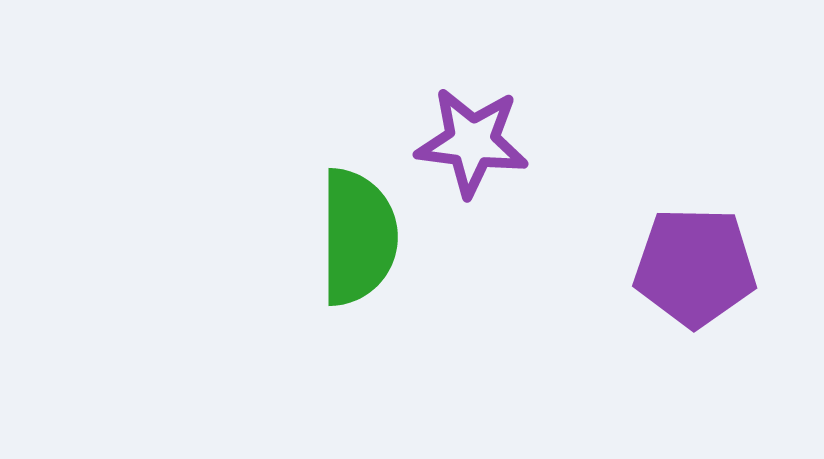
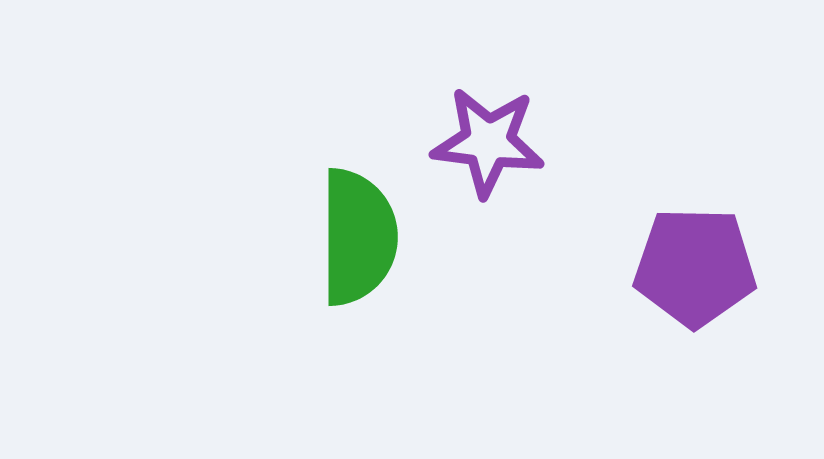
purple star: moved 16 px right
